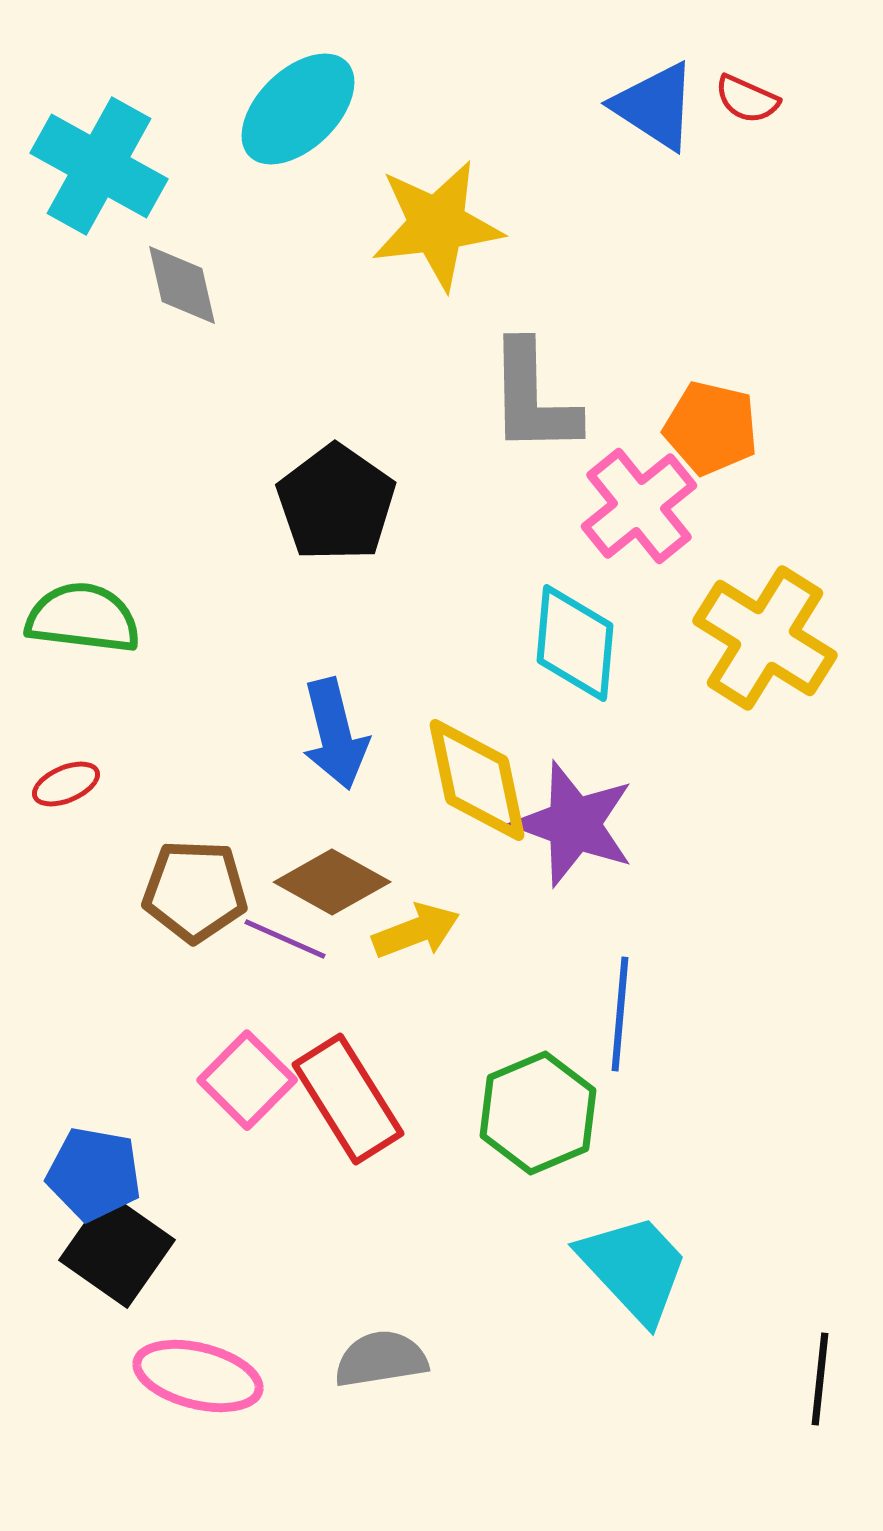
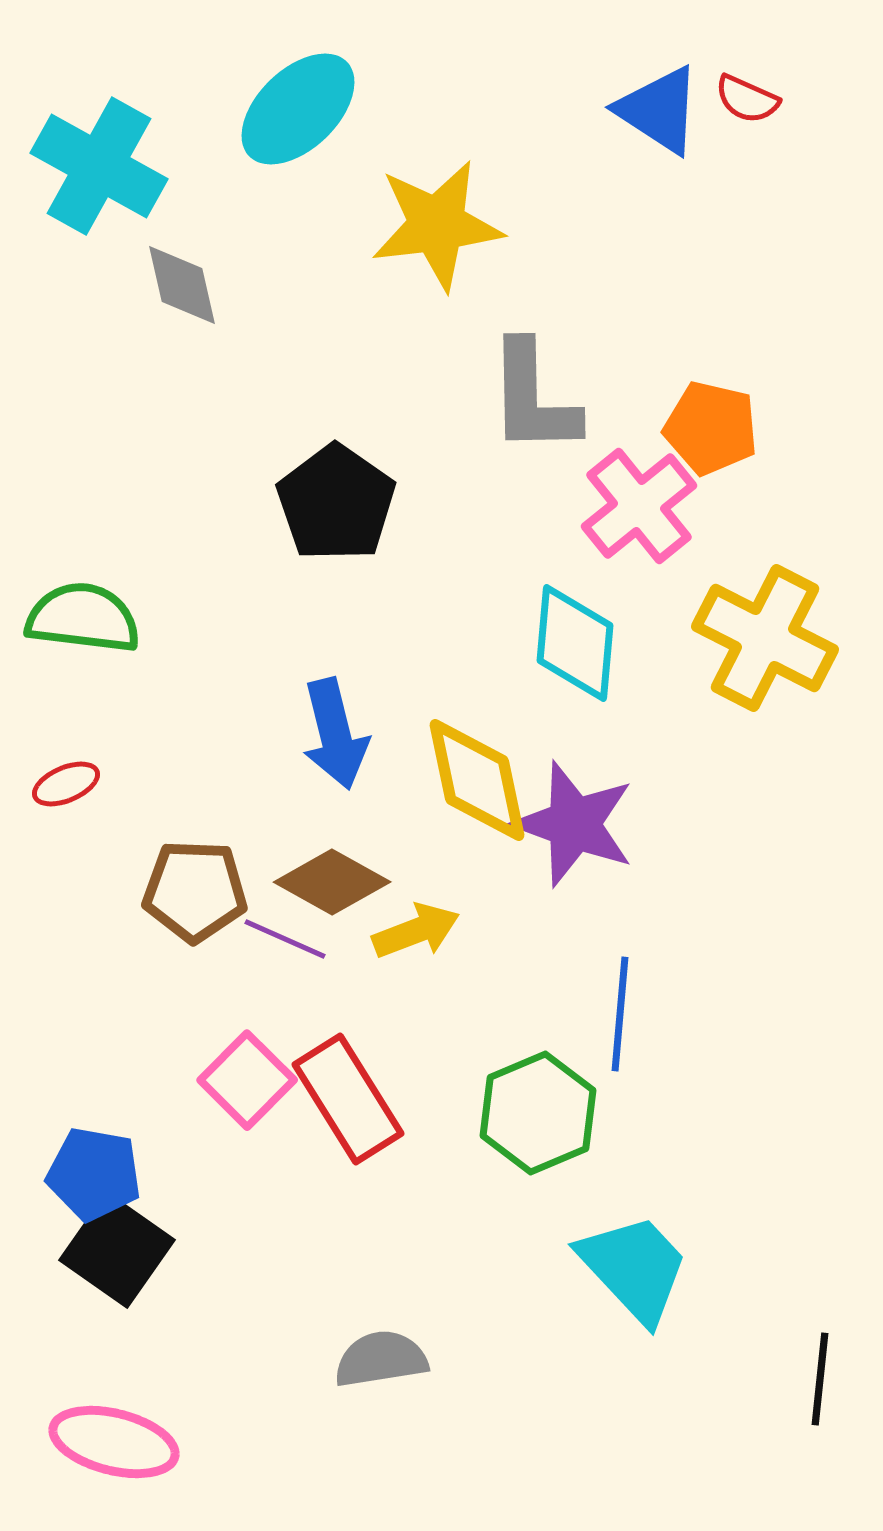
blue triangle: moved 4 px right, 4 px down
yellow cross: rotated 5 degrees counterclockwise
pink ellipse: moved 84 px left, 66 px down
